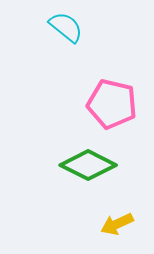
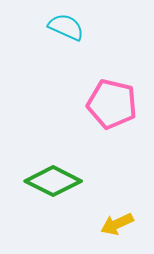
cyan semicircle: rotated 15 degrees counterclockwise
green diamond: moved 35 px left, 16 px down
